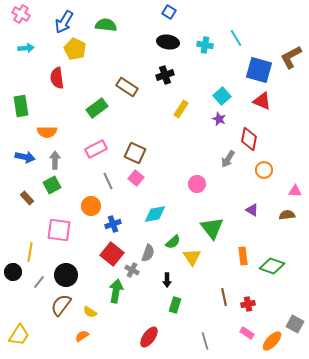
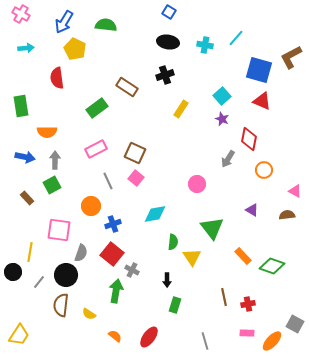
cyan line at (236, 38): rotated 72 degrees clockwise
purple star at (219, 119): moved 3 px right
pink triangle at (295, 191): rotated 24 degrees clockwise
green semicircle at (173, 242): rotated 42 degrees counterclockwise
gray semicircle at (148, 253): moved 67 px left
orange rectangle at (243, 256): rotated 36 degrees counterclockwise
brown semicircle at (61, 305): rotated 30 degrees counterclockwise
yellow semicircle at (90, 312): moved 1 px left, 2 px down
pink rectangle at (247, 333): rotated 32 degrees counterclockwise
orange semicircle at (82, 336): moved 33 px right; rotated 72 degrees clockwise
